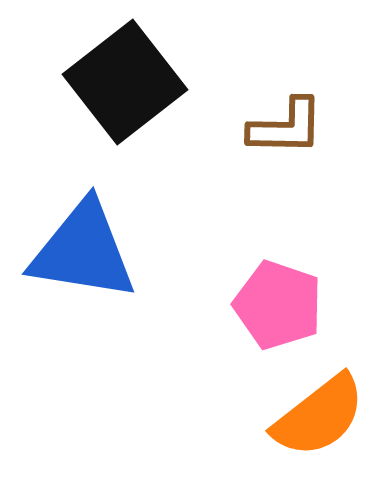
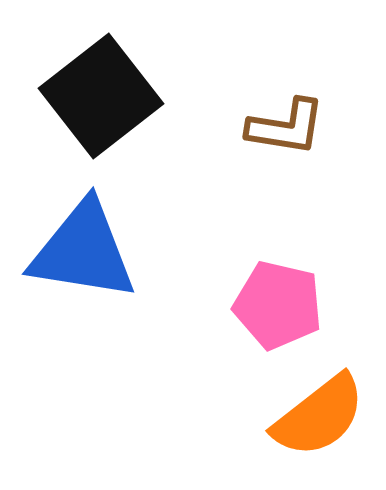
black square: moved 24 px left, 14 px down
brown L-shape: rotated 8 degrees clockwise
pink pentagon: rotated 6 degrees counterclockwise
